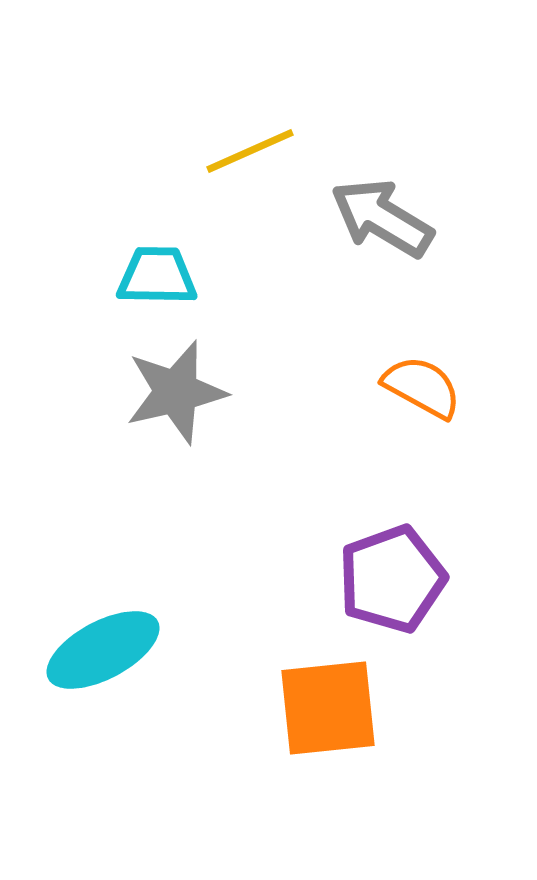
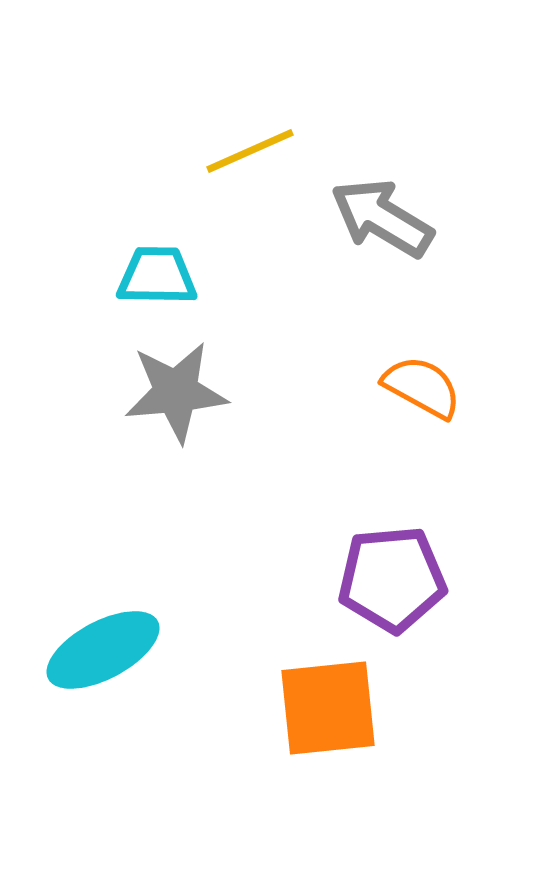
gray star: rotated 8 degrees clockwise
purple pentagon: rotated 15 degrees clockwise
